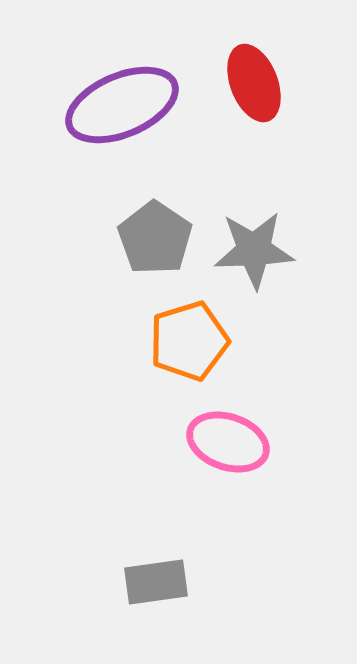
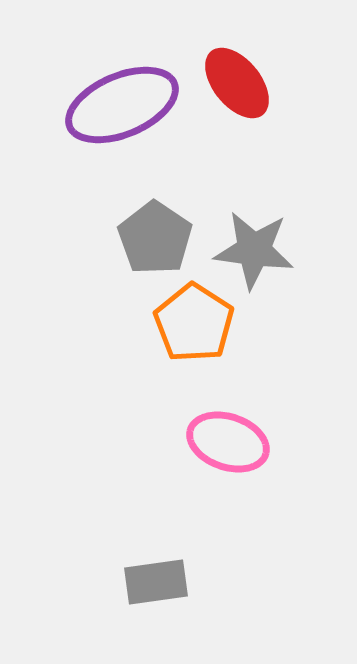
red ellipse: moved 17 px left; rotated 18 degrees counterclockwise
gray star: rotated 10 degrees clockwise
orange pentagon: moved 5 px right, 18 px up; rotated 22 degrees counterclockwise
